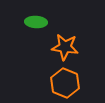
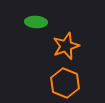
orange star: moved 1 px right, 1 px up; rotated 28 degrees counterclockwise
